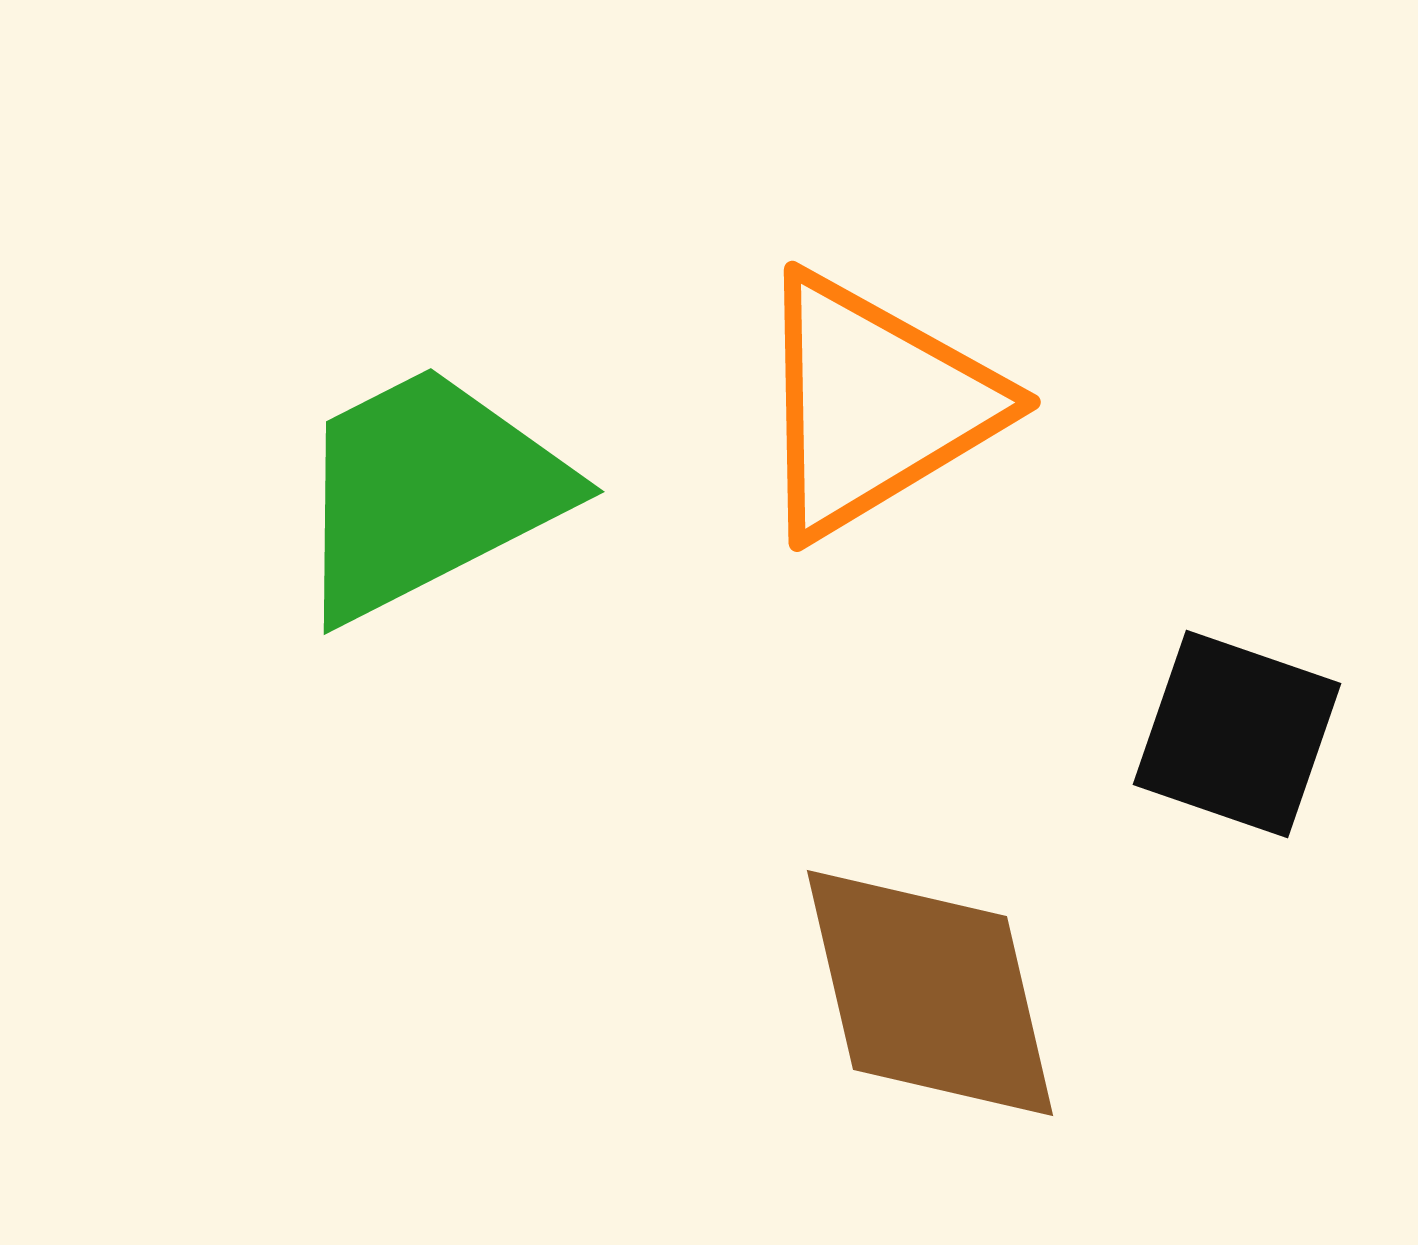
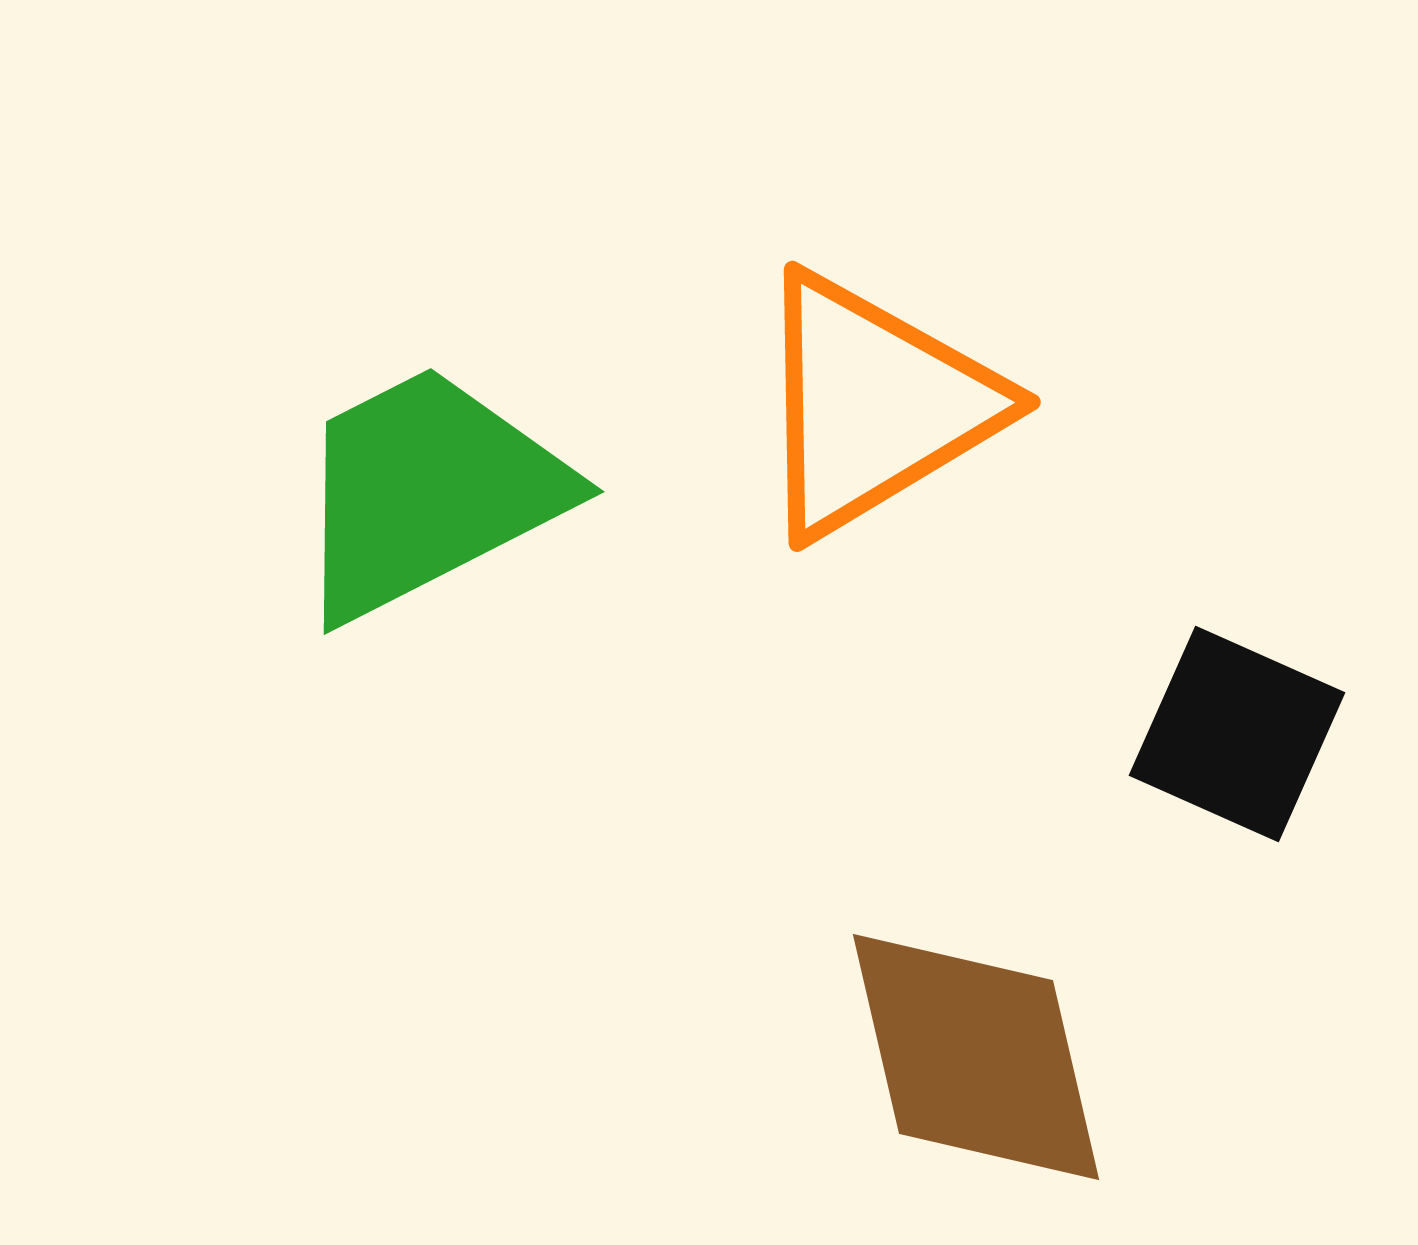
black square: rotated 5 degrees clockwise
brown diamond: moved 46 px right, 64 px down
